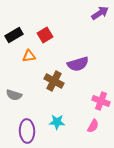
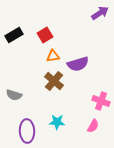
orange triangle: moved 24 px right
brown cross: rotated 12 degrees clockwise
